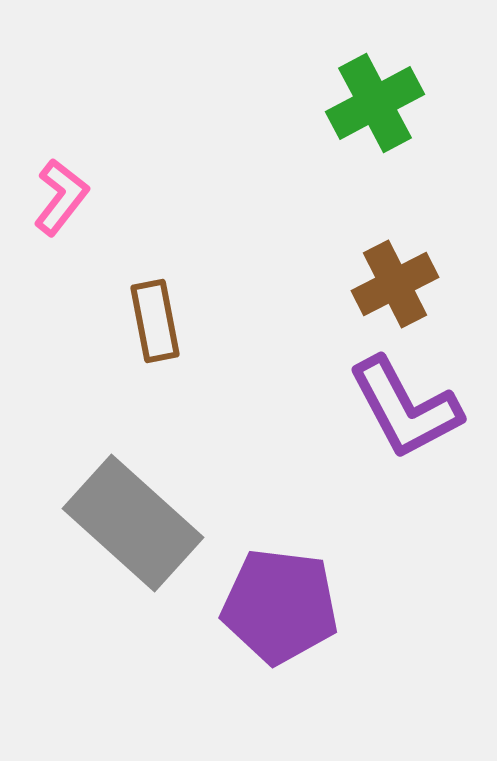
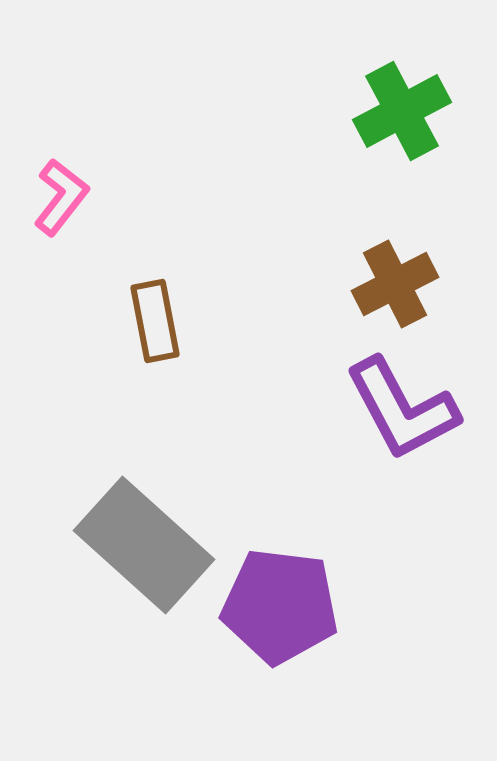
green cross: moved 27 px right, 8 px down
purple L-shape: moved 3 px left, 1 px down
gray rectangle: moved 11 px right, 22 px down
